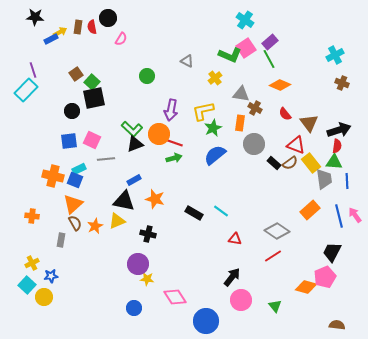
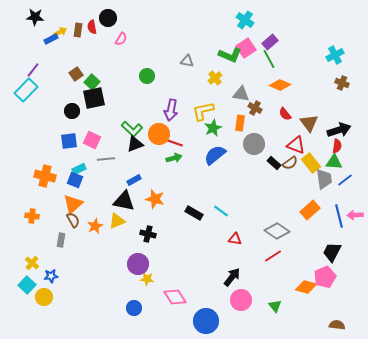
brown rectangle at (78, 27): moved 3 px down
gray triangle at (187, 61): rotated 16 degrees counterclockwise
purple line at (33, 70): rotated 56 degrees clockwise
orange cross at (53, 176): moved 8 px left
blue line at (347, 181): moved 2 px left, 1 px up; rotated 56 degrees clockwise
pink arrow at (355, 215): rotated 56 degrees counterclockwise
brown semicircle at (75, 223): moved 2 px left, 3 px up
yellow cross at (32, 263): rotated 24 degrees counterclockwise
